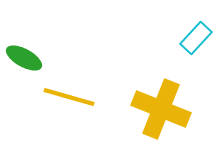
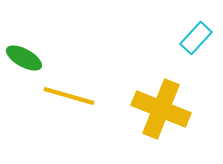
yellow line: moved 1 px up
